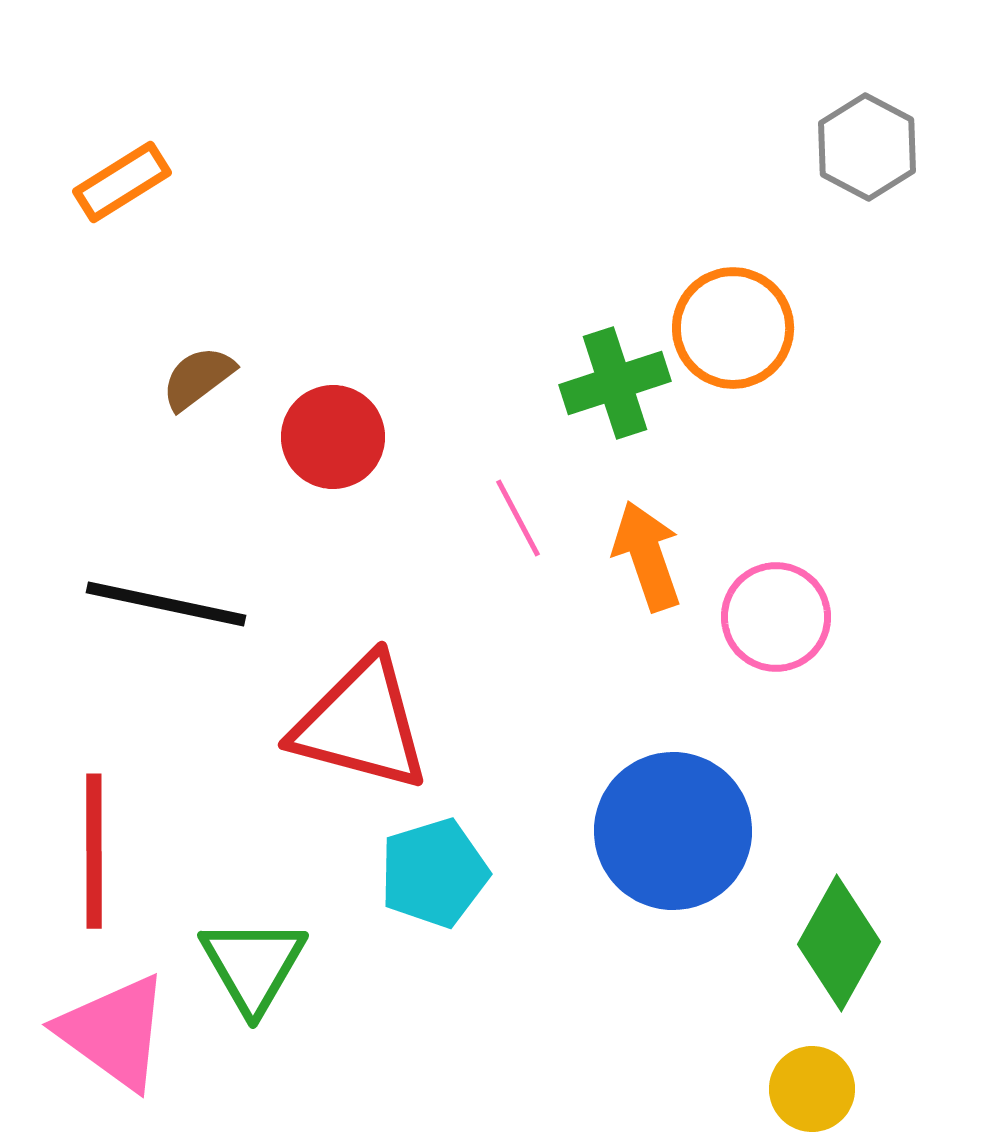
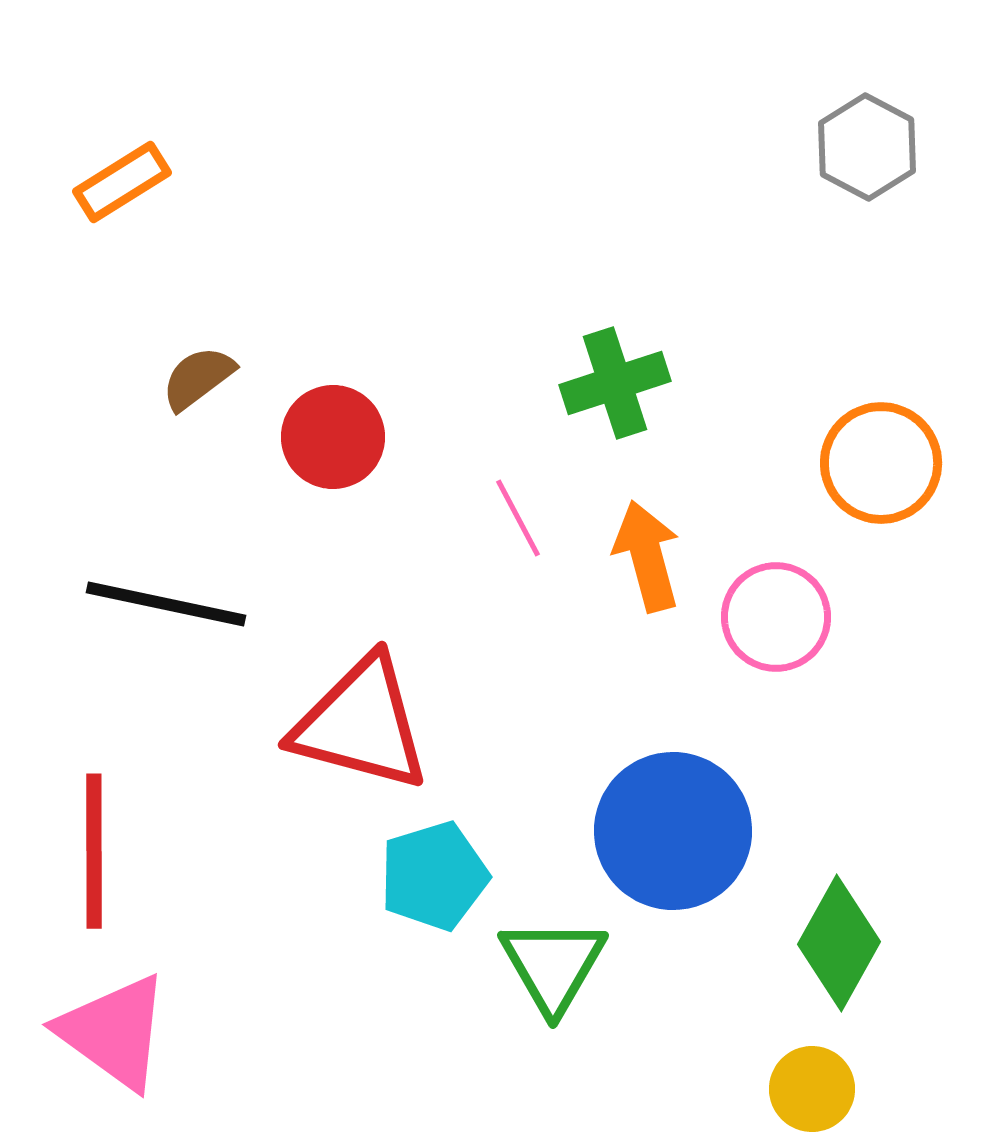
orange circle: moved 148 px right, 135 px down
orange arrow: rotated 4 degrees clockwise
cyan pentagon: moved 3 px down
green triangle: moved 300 px right
